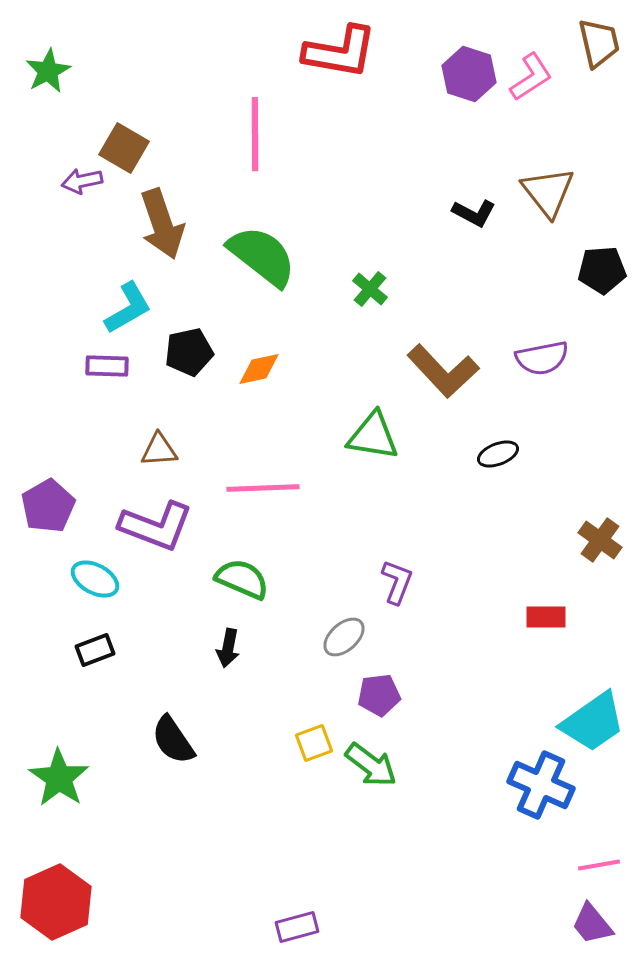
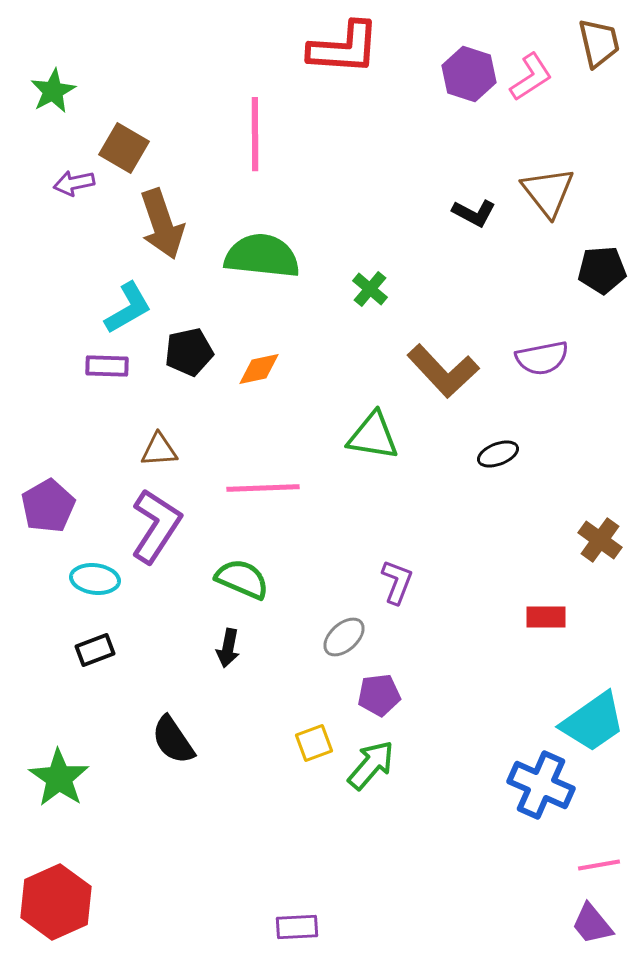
red L-shape at (340, 52): moved 4 px right, 4 px up; rotated 6 degrees counterclockwise
green star at (48, 71): moved 5 px right, 20 px down
purple arrow at (82, 181): moved 8 px left, 2 px down
green semicircle at (262, 256): rotated 32 degrees counterclockwise
purple L-shape at (156, 526): rotated 78 degrees counterclockwise
cyan ellipse at (95, 579): rotated 21 degrees counterclockwise
green arrow at (371, 765): rotated 86 degrees counterclockwise
purple rectangle at (297, 927): rotated 12 degrees clockwise
